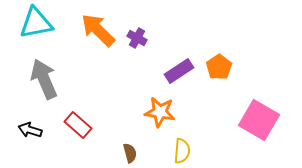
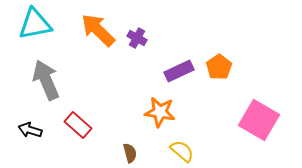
cyan triangle: moved 1 px left, 1 px down
purple rectangle: rotated 8 degrees clockwise
gray arrow: moved 2 px right, 1 px down
yellow semicircle: rotated 55 degrees counterclockwise
